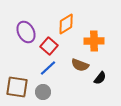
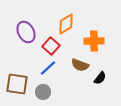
red square: moved 2 px right
brown square: moved 3 px up
